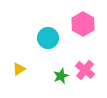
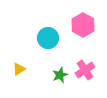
pink hexagon: moved 1 px down
pink cross: rotated 18 degrees clockwise
green star: moved 1 px left, 1 px up
